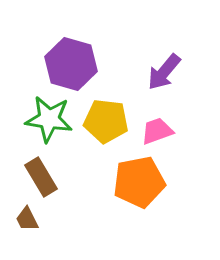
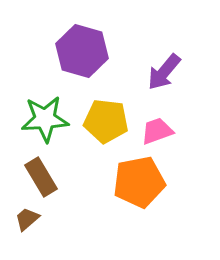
purple hexagon: moved 11 px right, 13 px up
green star: moved 4 px left; rotated 12 degrees counterclockwise
brown trapezoid: rotated 76 degrees clockwise
